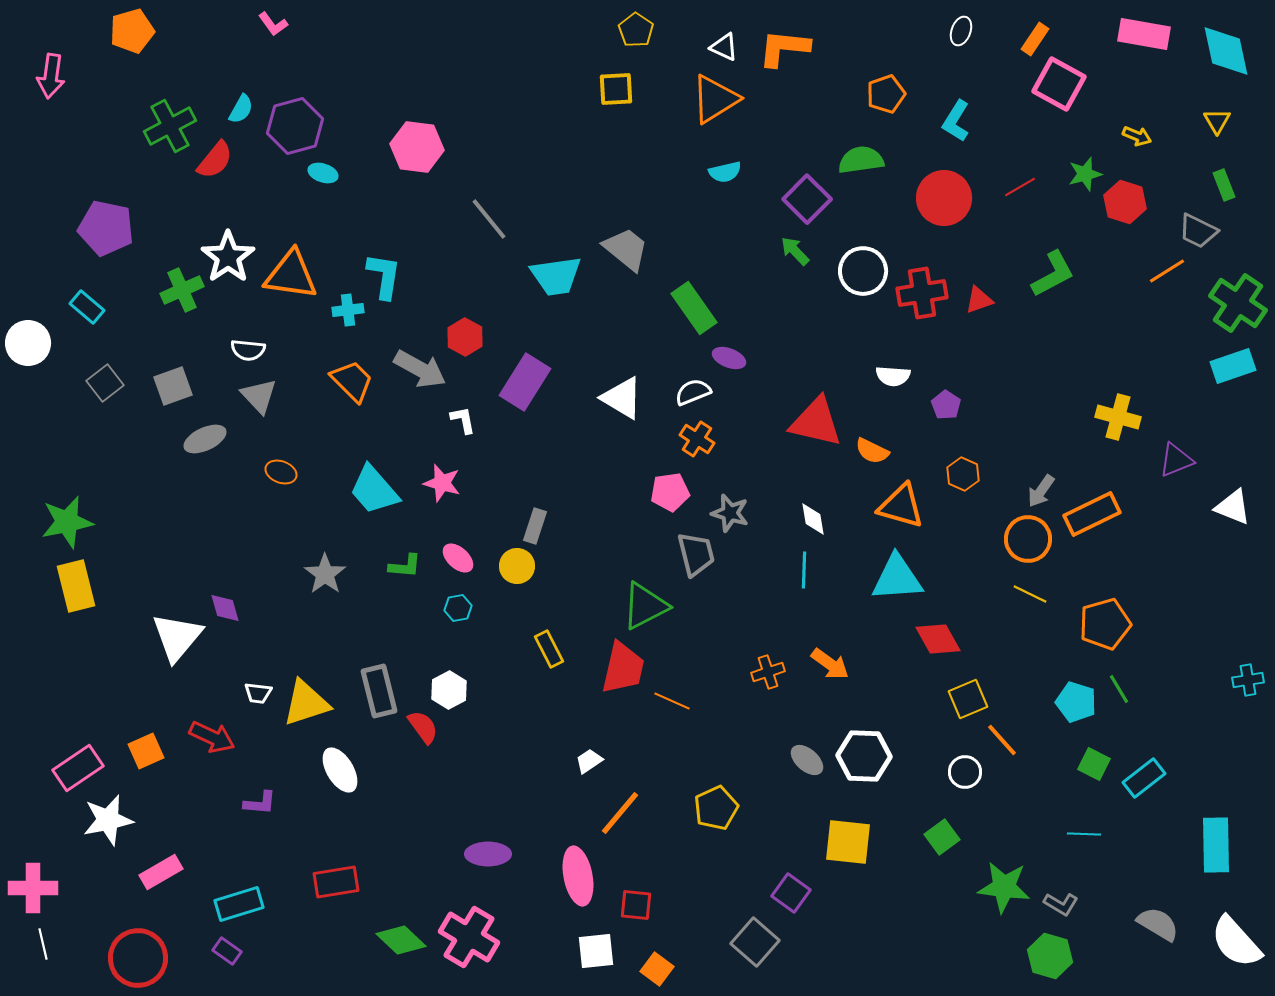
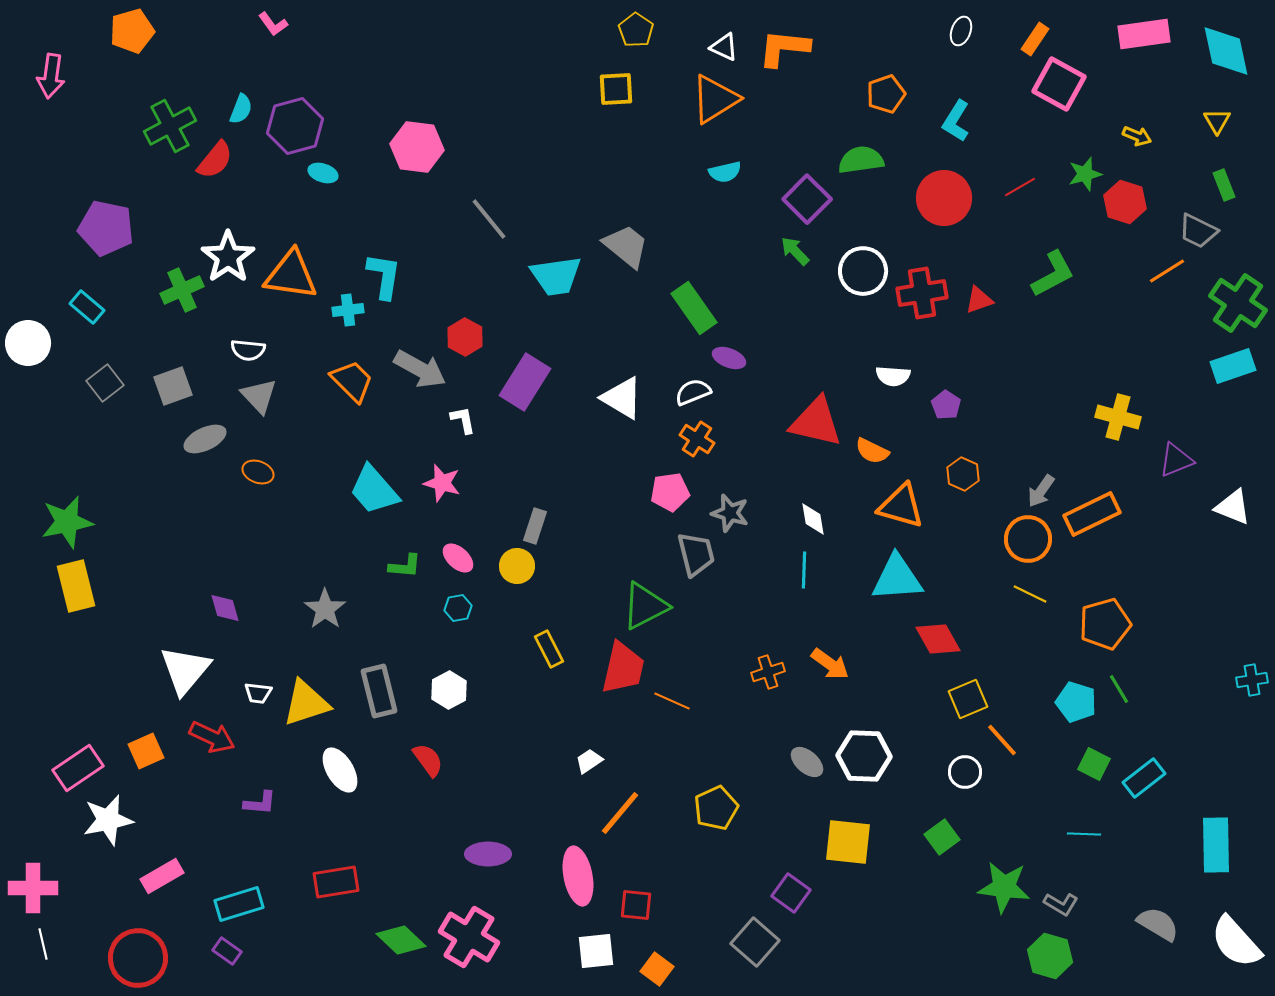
pink rectangle at (1144, 34): rotated 18 degrees counterclockwise
cyan semicircle at (241, 109): rotated 8 degrees counterclockwise
gray trapezoid at (626, 249): moved 3 px up
orange ellipse at (281, 472): moved 23 px left
gray star at (325, 574): moved 35 px down
white triangle at (177, 637): moved 8 px right, 33 px down
cyan cross at (1248, 680): moved 4 px right
red semicircle at (423, 727): moved 5 px right, 33 px down
gray ellipse at (807, 760): moved 2 px down
pink rectangle at (161, 872): moved 1 px right, 4 px down
